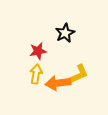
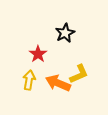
red star: moved 3 px down; rotated 24 degrees counterclockwise
yellow arrow: moved 7 px left, 6 px down
orange arrow: rotated 30 degrees clockwise
